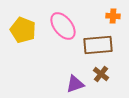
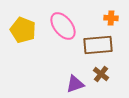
orange cross: moved 2 px left, 2 px down
